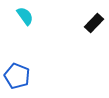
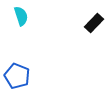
cyan semicircle: moved 4 px left; rotated 18 degrees clockwise
